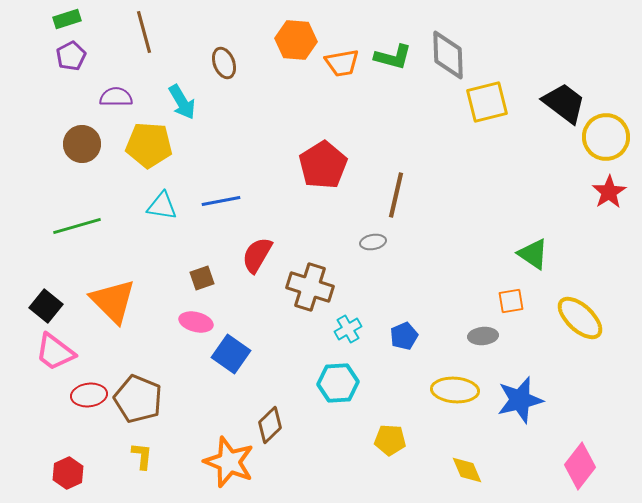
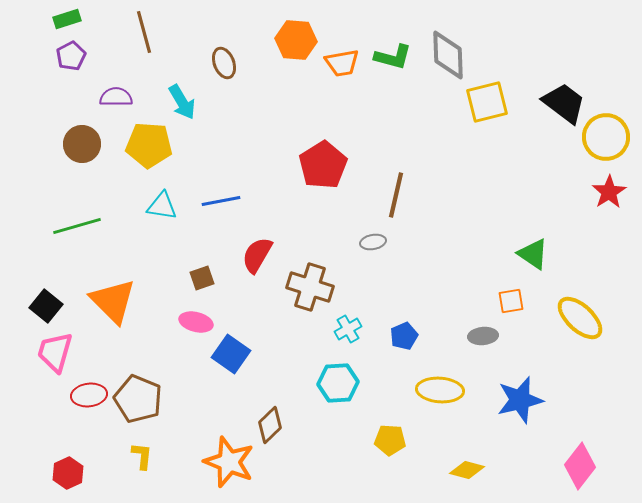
pink trapezoid at (55, 352): rotated 69 degrees clockwise
yellow ellipse at (455, 390): moved 15 px left
yellow diamond at (467, 470): rotated 52 degrees counterclockwise
